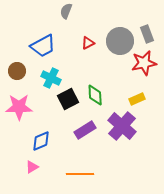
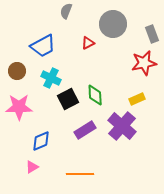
gray rectangle: moved 5 px right
gray circle: moved 7 px left, 17 px up
